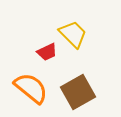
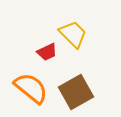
brown square: moved 2 px left
